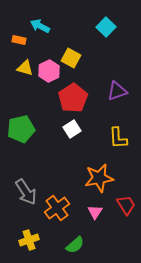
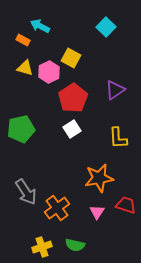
orange rectangle: moved 4 px right; rotated 16 degrees clockwise
pink hexagon: moved 1 px down
purple triangle: moved 2 px left, 1 px up; rotated 15 degrees counterclockwise
red trapezoid: rotated 40 degrees counterclockwise
pink triangle: moved 2 px right
yellow cross: moved 13 px right, 7 px down
green semicircle: rotated 54 degrees clockwise
